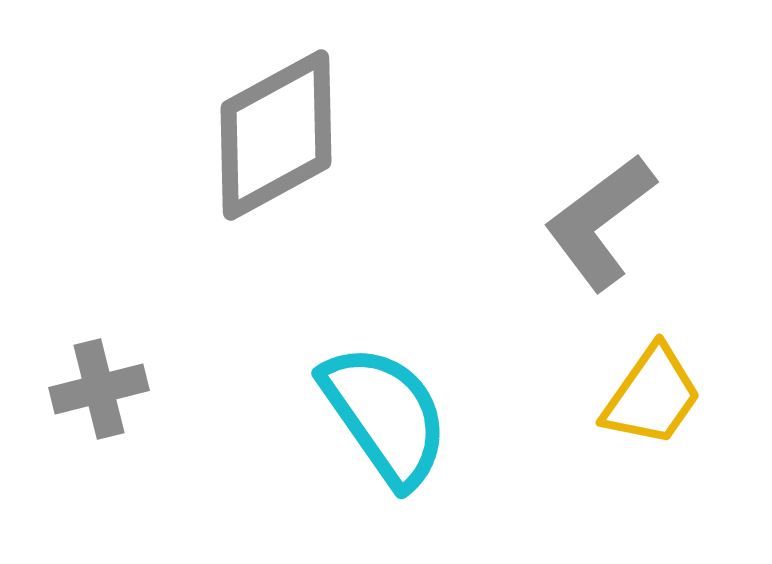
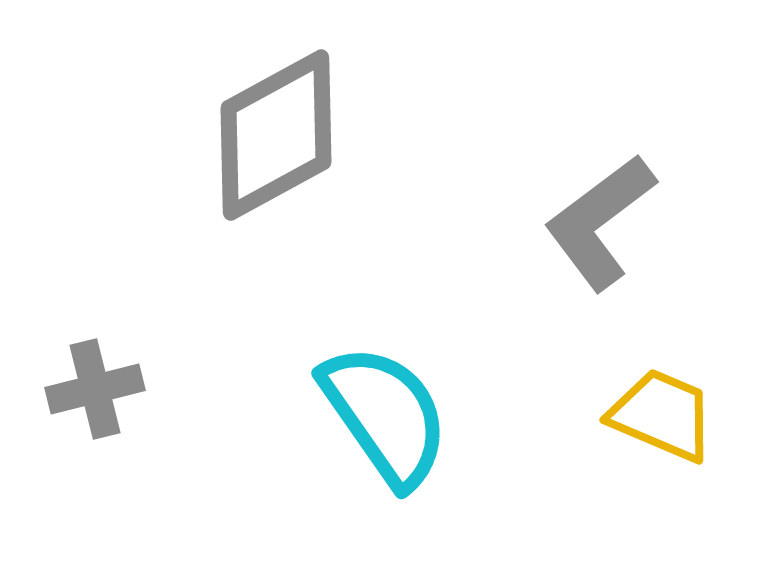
gray cross: moved 4 px left
yellow trapezoid: moved 10 px right, 19 px down; rotated 102 degrees counterclockwise
